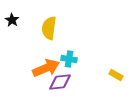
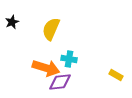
black star: moved 2 px down; rotated 16 degrees clockwise
yellow semicircle: moved 2 px right, 1 px down; rotated 15 degrees clockwise
orange arrow: rotated 40 degrees clockwise
